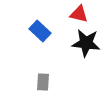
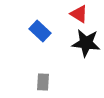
red triangle: rotated 18 degrees clockwise
